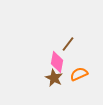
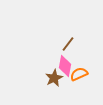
pink diamond: moved 8 px right, 4 px down
brown star: rotated 18 degrees clockwise
